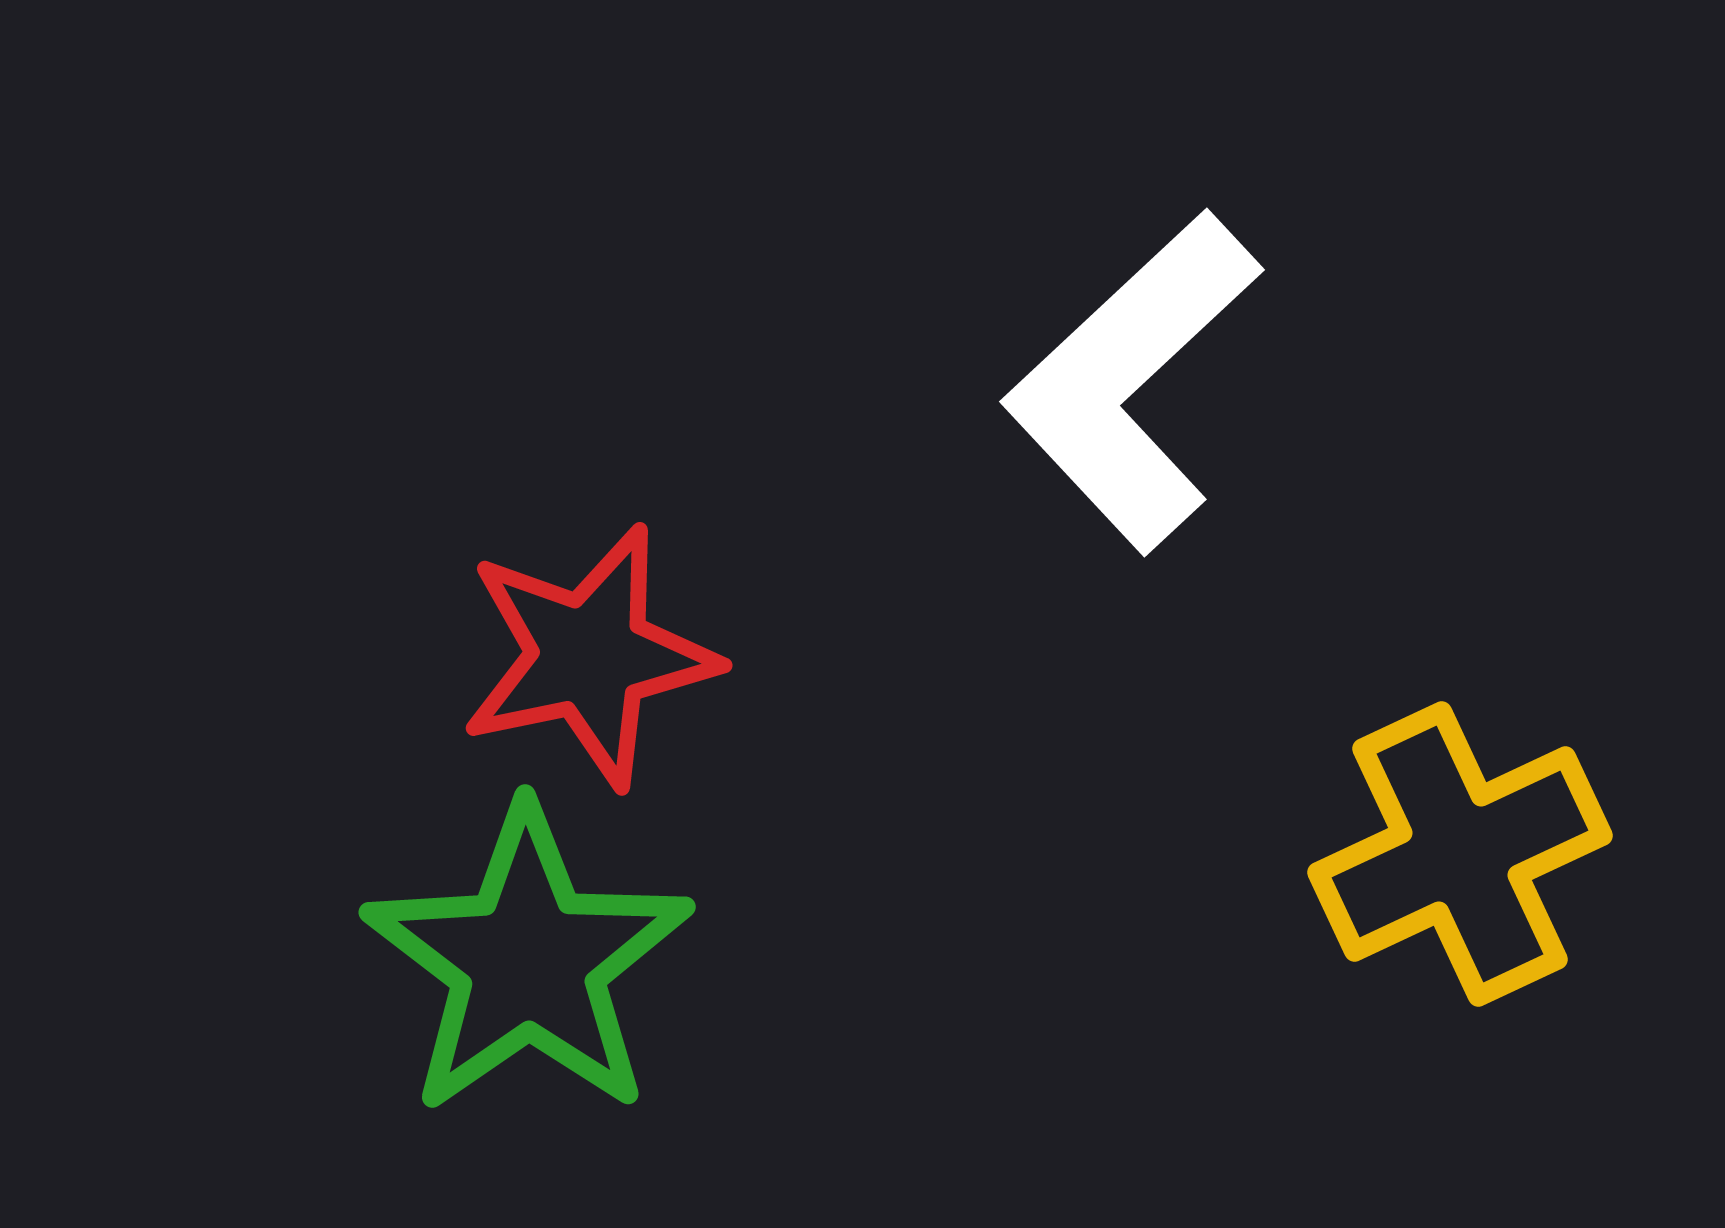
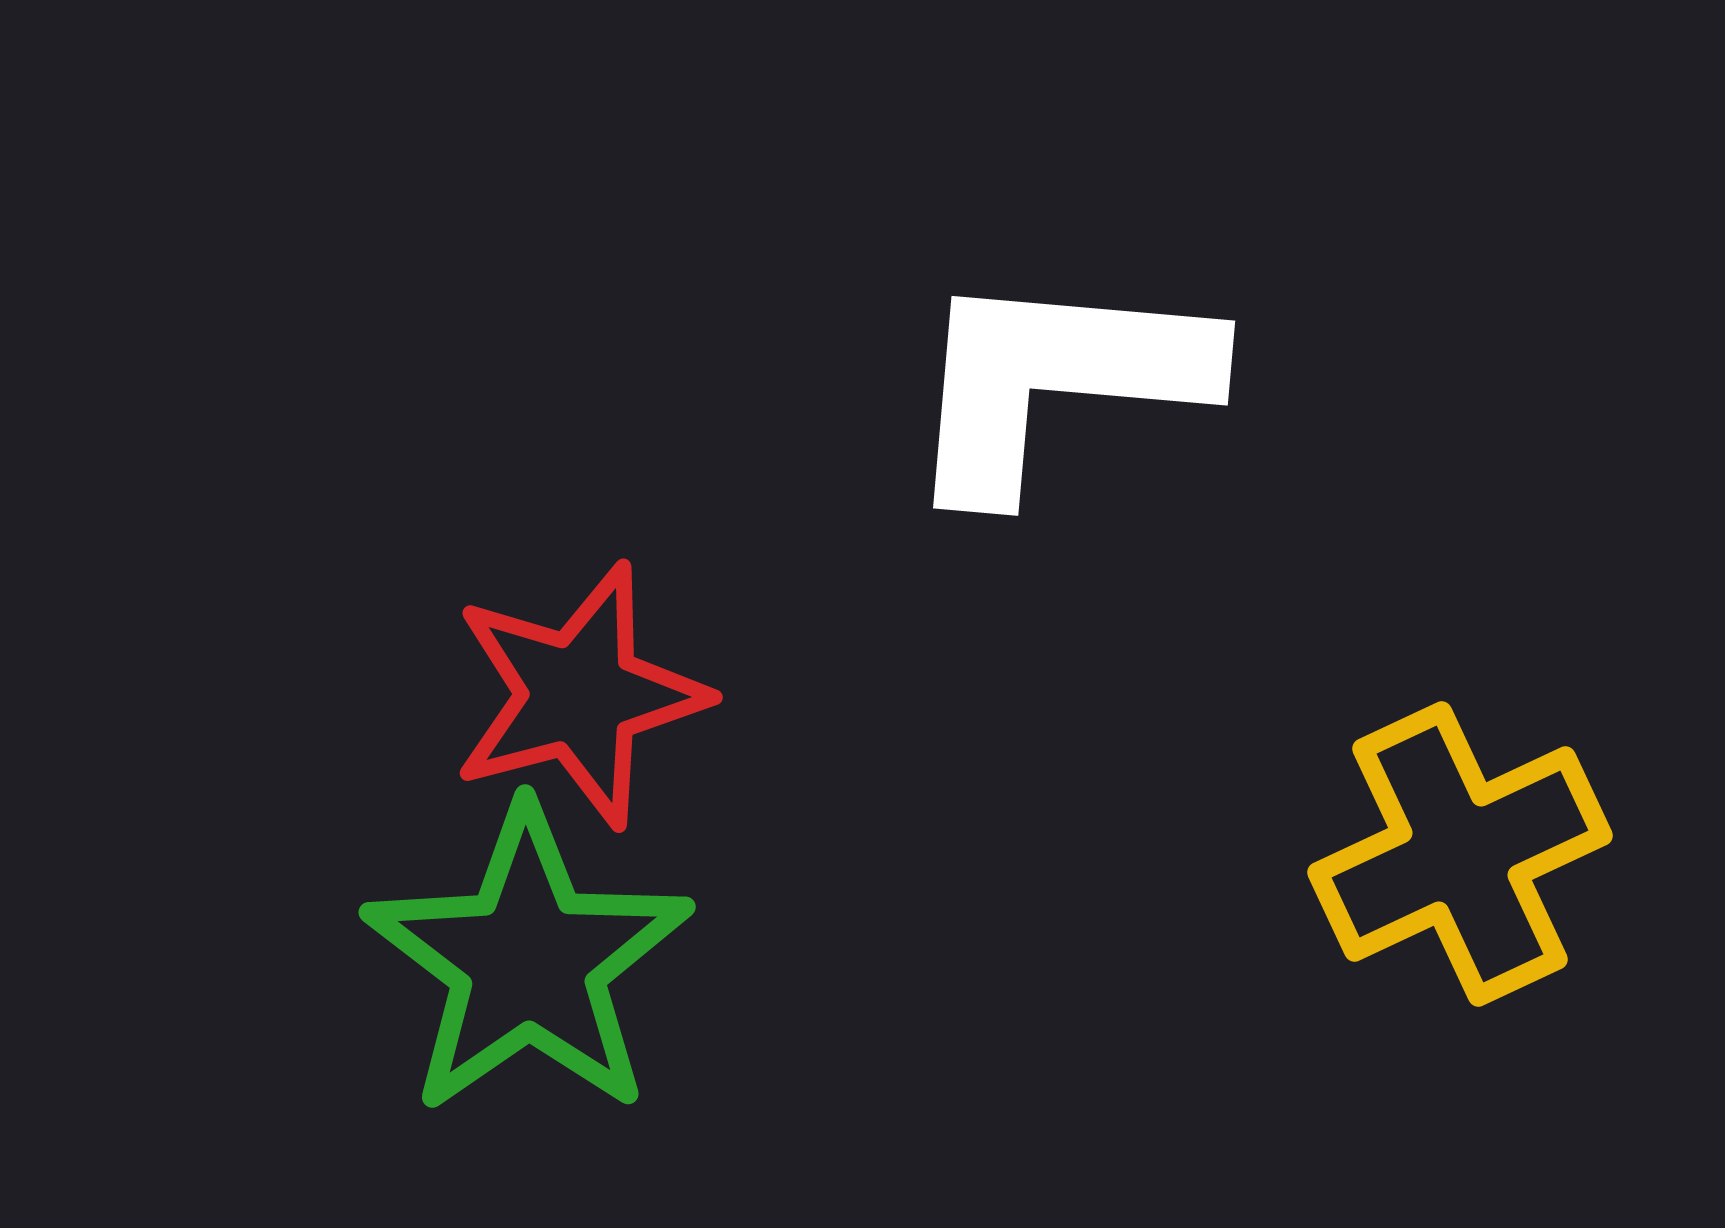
white L-shape: moved 76 px left; rotated 48 degrees clockwise
red star: moved 10 px left, 39 px down; rotated 3 degrees counterclockwise
